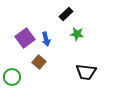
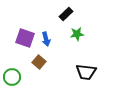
green star: rotated 16 degrees counterclockwise
purple square: rotated 36 degrees counterclockwise
